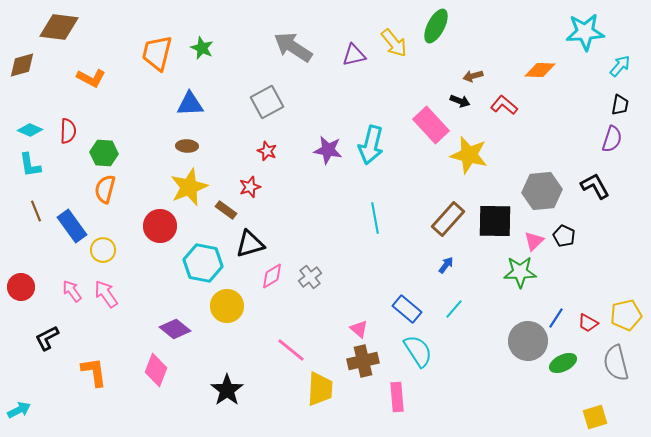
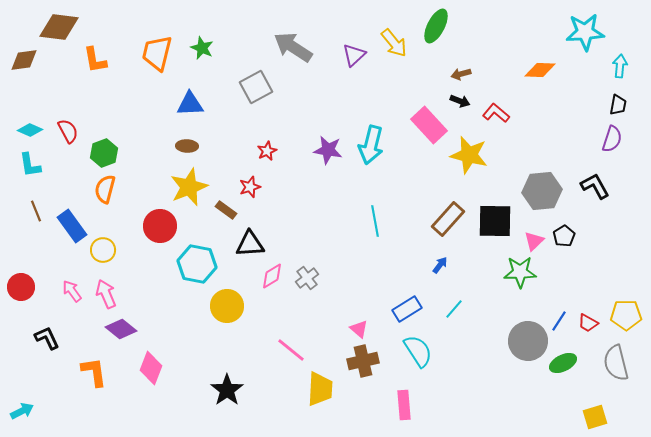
purple triangle at (354, 55): rotated 30 degrees counterclockwise
brown diamond at (22, 65): moved 2 px right, 5 px up; rotated 8 degrees clockwise
cyan arrow at (620, 66): rotated 35 degrees counterclockwise
brown arrow at (473, 76): moved 12 px left, 2 px up
orange L-shape at (91, 78): moved 4 px right, 18 px up; rotated 52 degrees clockwise
gray square at (267, 102): moved 11 px left, 15 px up
red L-shape at (504, 105): moved 8 px left, 8 px down
black trapezoid at (620, 105): moved 2 px left
pink rectangle at (431, 125): moved 2 px left
red semicircle at (68, 131): rotated 30 degrees counterclockwise
red star at (267, 151): rotated 24 degrees clockwise
green hexagon at (104, 153): rotated 24 degrees counterclockwise
cyan line at (375, 218): moved 3 px down
black pentagon at (564, 236): rotated 15 degrees clockwise
black triangle at (250, 244): rotated 12 degrees clockwise
cyan hexagon at (203, 263): moved 6 px left, 1 px down
blue arrow at (446, 265): moved 6 px left
gray cross at (310, 277): moved 3 px left, 1 px down
pink arrow at (106, 294): rotated 12 degrees clockwise
blue rectangle at (407, 309): rotated 72 degrees counterclockwise
yellow pentagon at (626, 315): rotated 12 degrees clockwise
blue line at (556, 318): moved 3 px right, 3 px down
purple diamond at (175, 329): moved 54 px left
black L-shape at (47, 338): rotated 92 degrees clockwise
pink diamond at (156, 370): moved 5 px left, 2 px up
pink rectangle at (397, 397): moved 7 px right, 8 px down
cyan arrow at (19, 410): moved 3 px right, 1 px down
